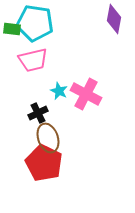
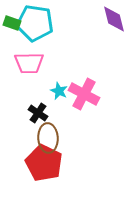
purple diamond: rotated 24 degrees counterclockwise
green rectangle: moved 6 px up; rotated 12 degrees clockwise
pink trapezoid: moved 4 px left, 3 px down; rotated 12 degrees clockwise
pink cross: moved 2 px left
black cross: rotated 30 degrees counterclockwise
brown ellipse: rotated 16 degrees clockwise
